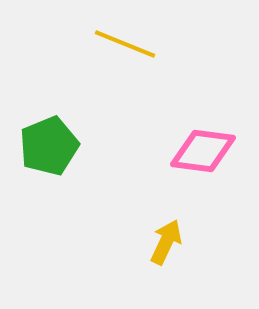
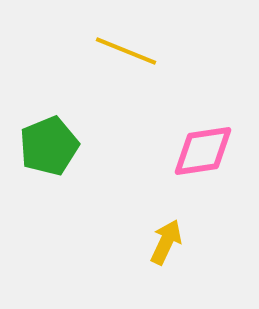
yellow line: moved 1 px right, 7 px down
pink diamond: rotated 16 degrees counterclockwise
